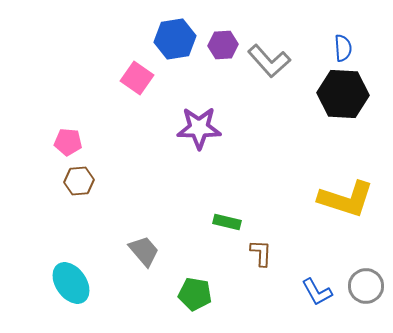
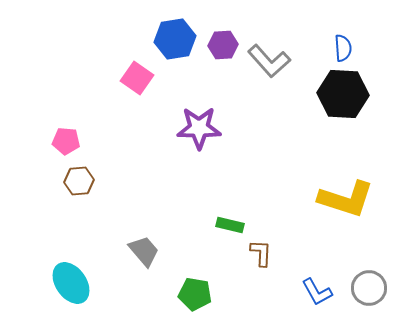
pink pentagon: moved 2 px left, 1 px up
green rectangle: moved 3 px right, 3 px down
gray circle: moved 3 px right, 2 px down
